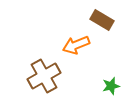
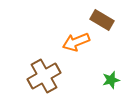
orange arrow: moved 3 px up
green star: moved 6 px up
